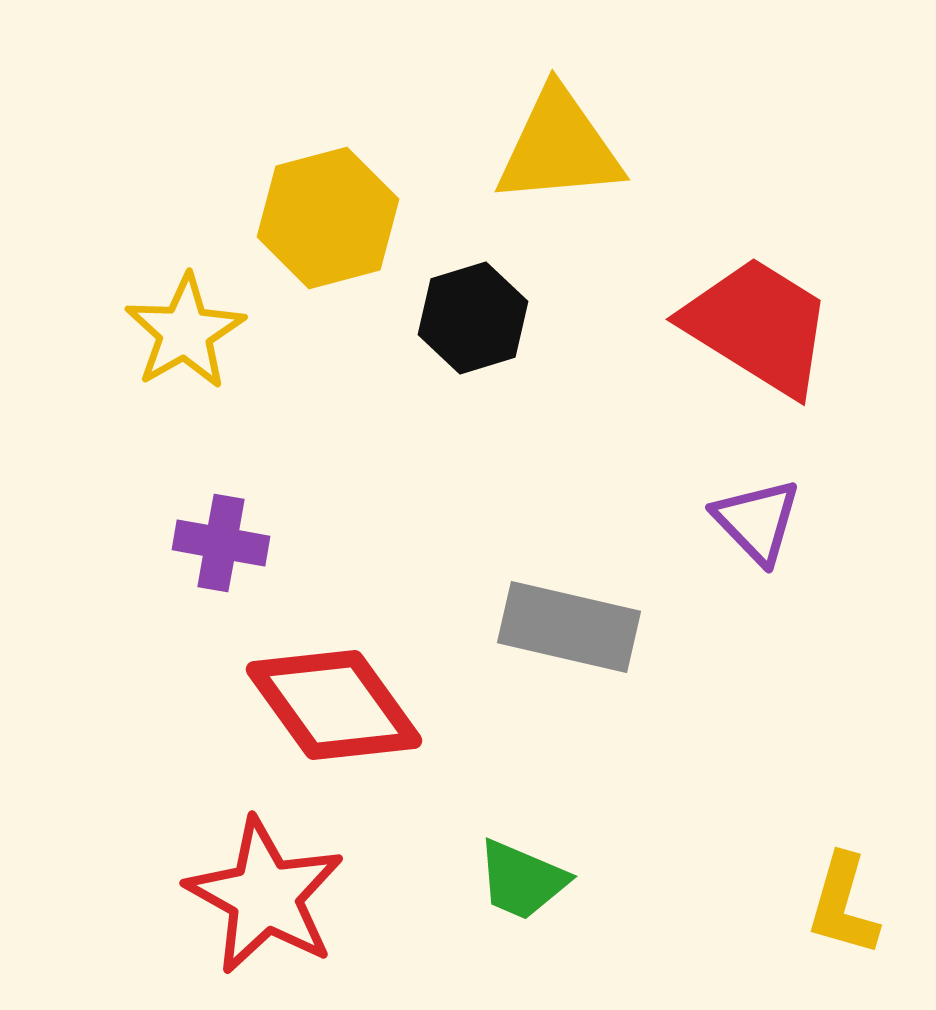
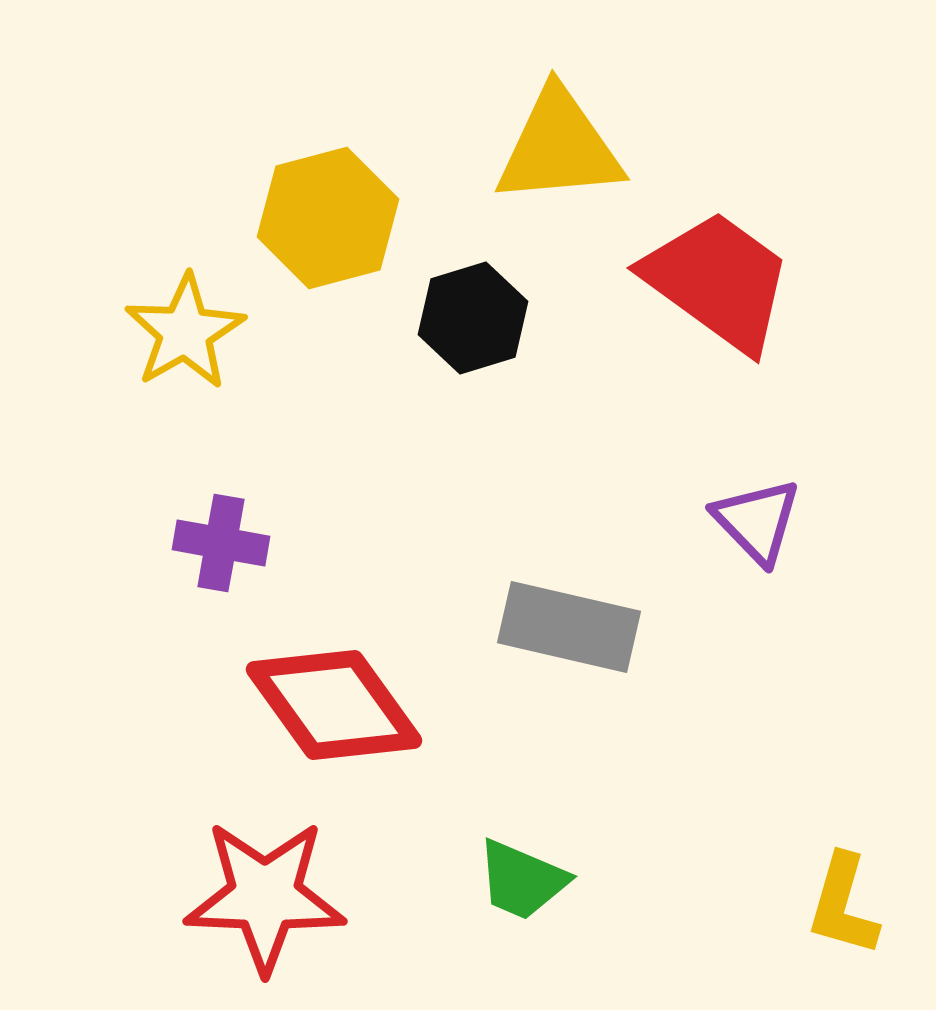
red trapezoid: moved 40 px left, 45 px up; rotated 4 degrees clockwise
red star: rotated 27 degrees counterclockwise
